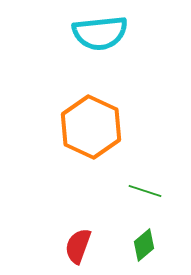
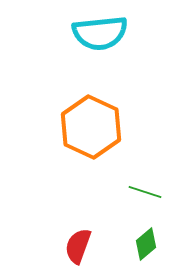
green line: moved 1 px down
green diamond: moved 2 px right, 1 px up
